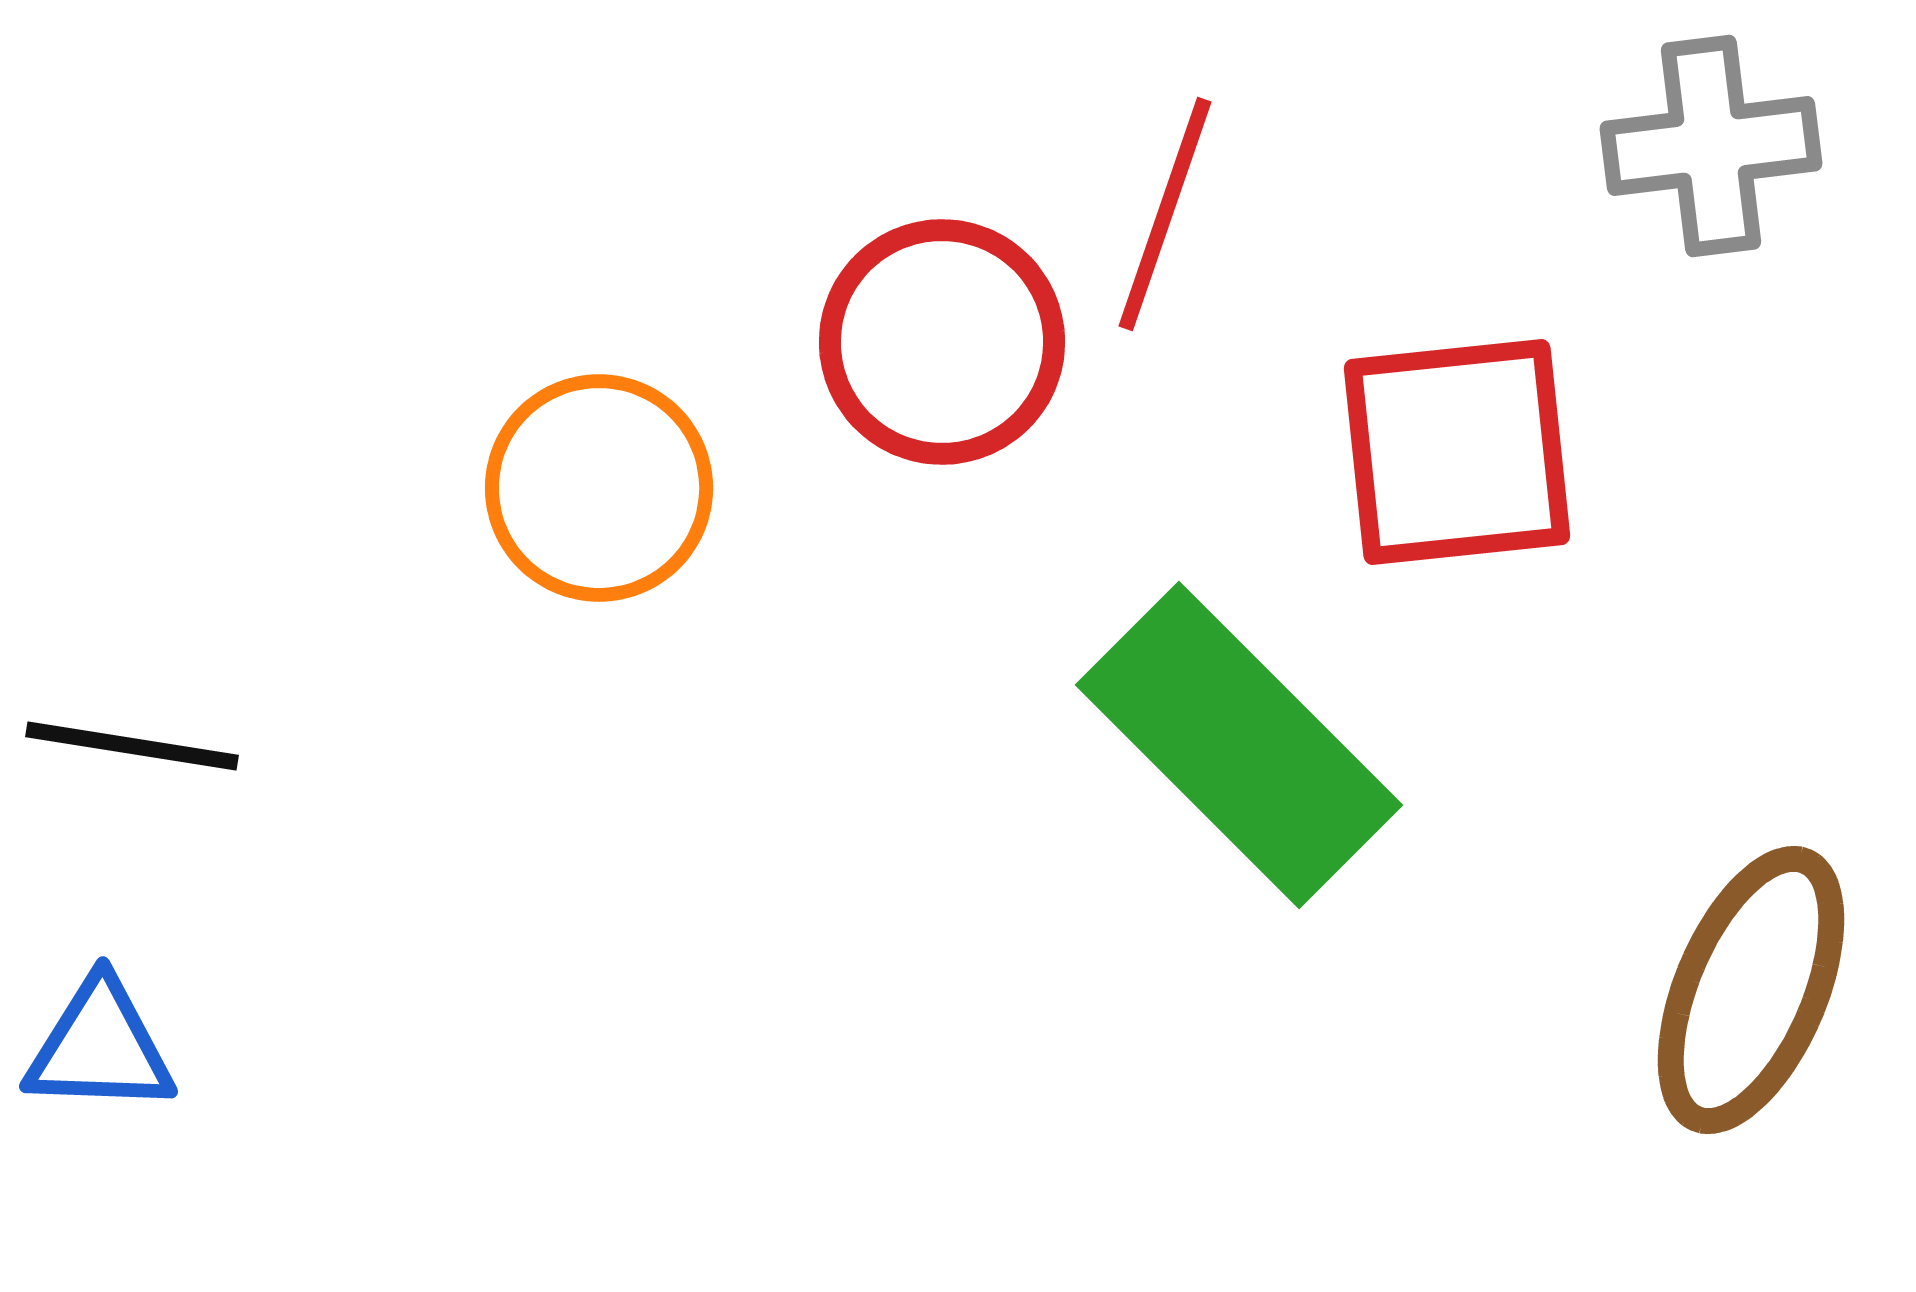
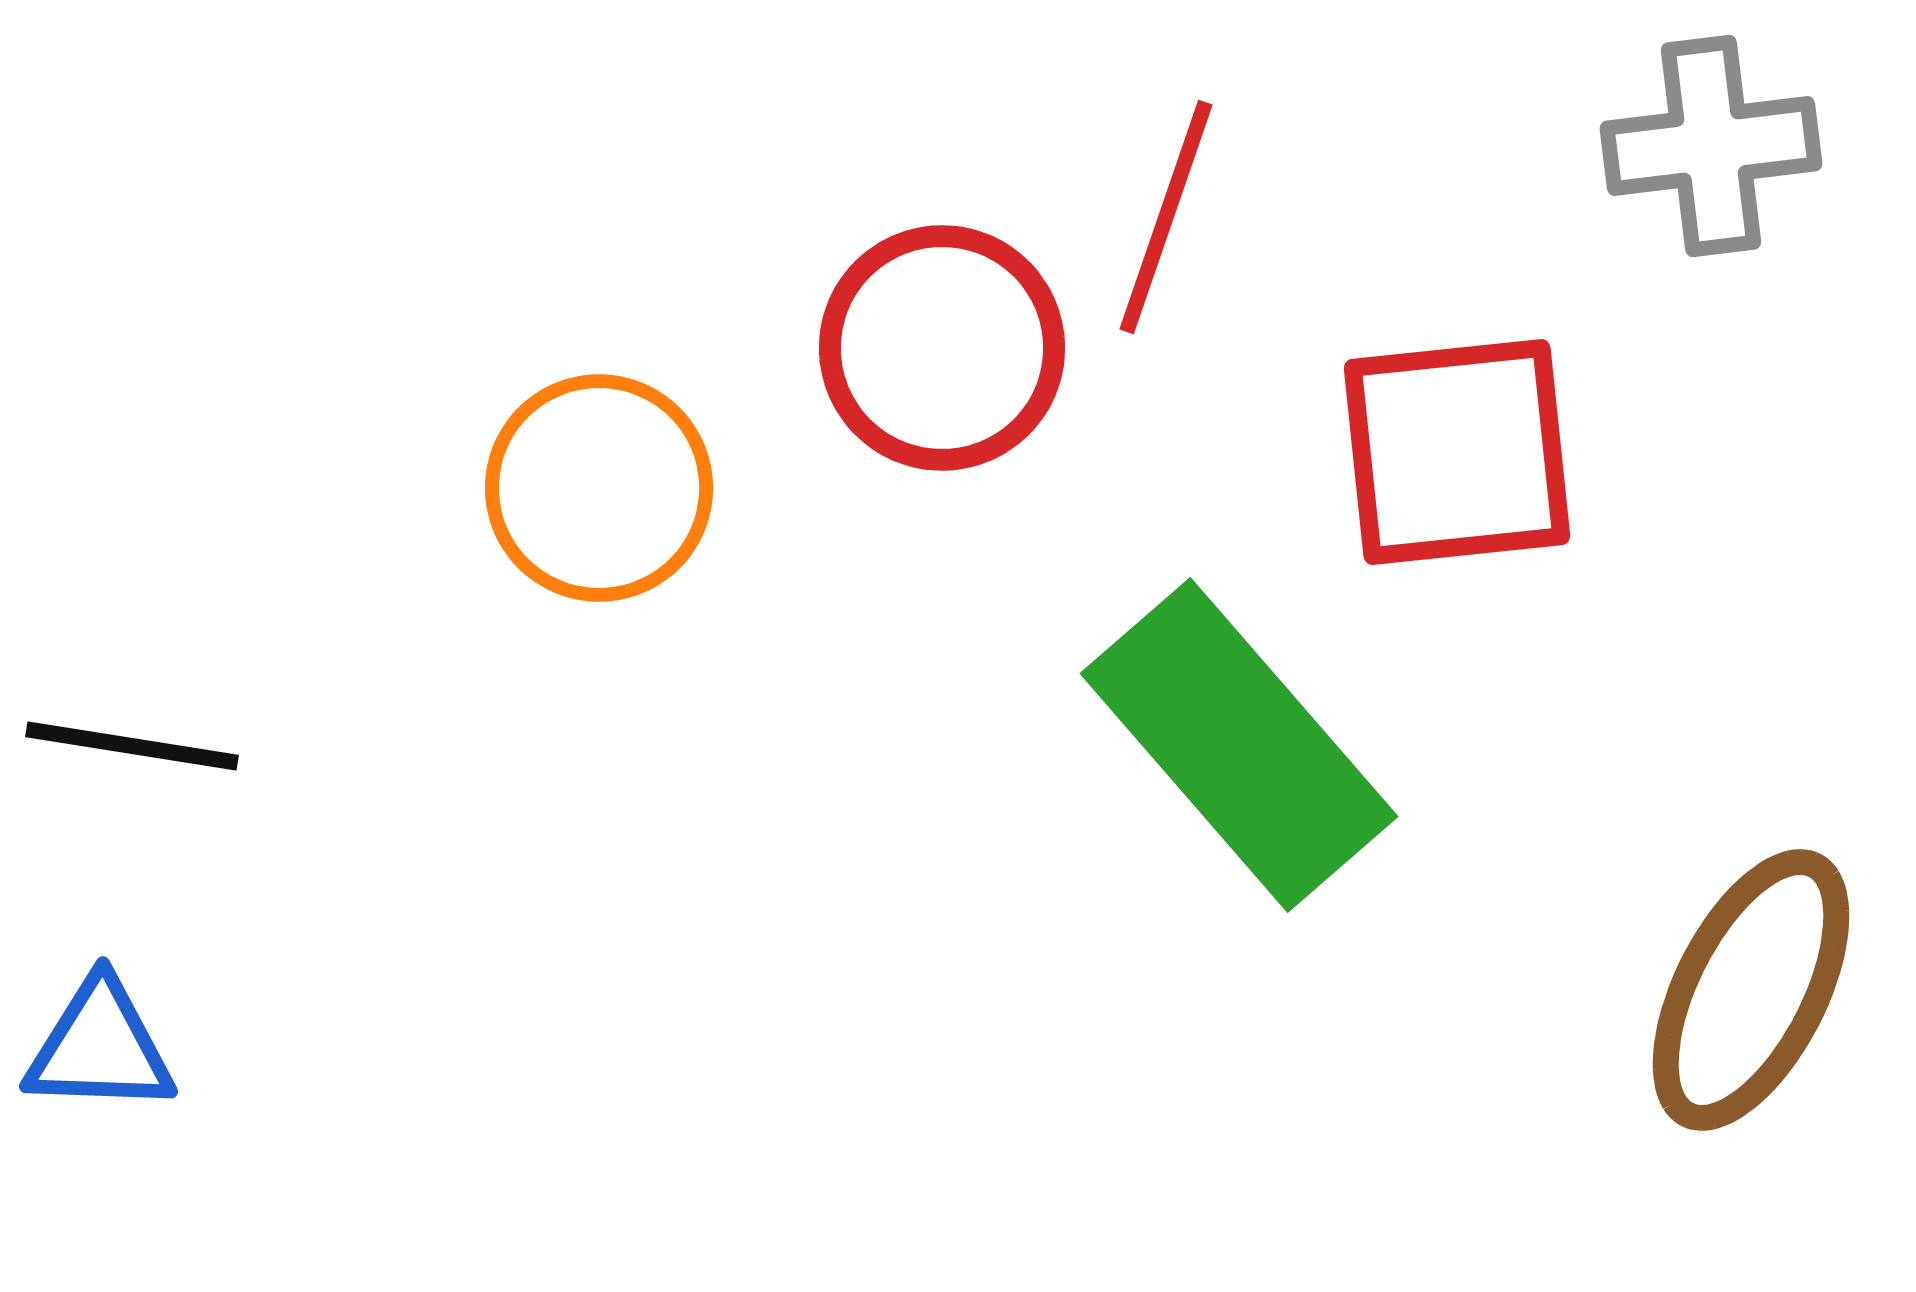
red line: moved 1 px right, 3 px down
red circle: moved 6 px down
green rectangle: rotated 4 degrees clockwise
brown ellipse: rotated 4 degrees clockwise
